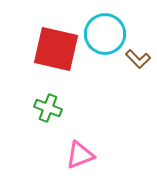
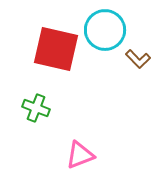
cyan circle: moved 4 px up
green cross: moved 12 px left
